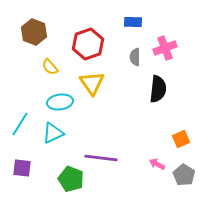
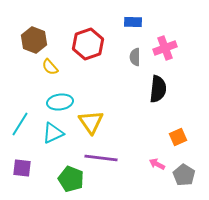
brown hexagon: moved 8 px down
yellow triangle: moved 1 px left, 39 px down
orange square: moved 3 px left, 2 px up
